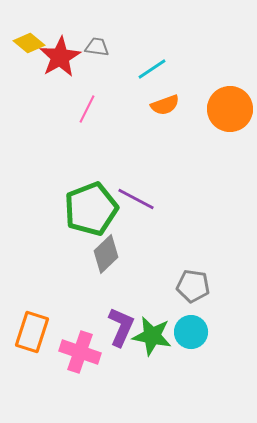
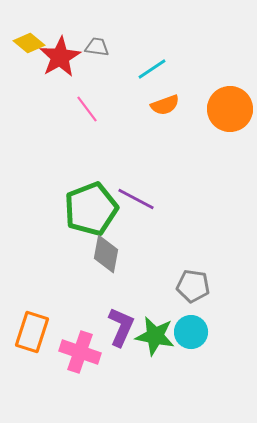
pink line: rotated 64 degrees counterclockwise
gray diamond: rotated 36 degrees counterclockwise
green star: moved 3 px right
